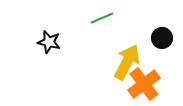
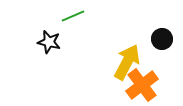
green line: moved 29 px left, 2 px up
black circle: moved 1 px down
orange cross: moved 2 px left, 1 px down
